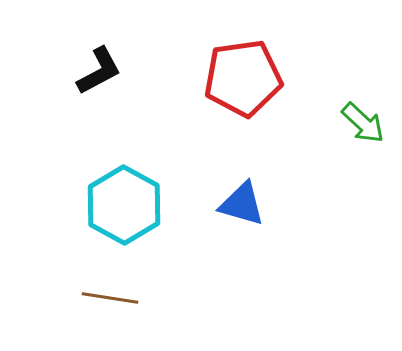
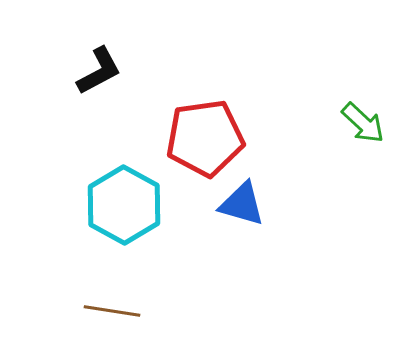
red pentagon: moved 38 px left, 60 px down
brown line: moved 2 px right, 13 px down
